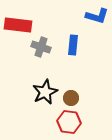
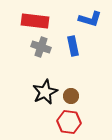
blue L-shape: moved 7 px left, 3 px down
red rectangle: moved 17 px right, 4 px up
blue rectangle: moved 1 px down; rotated 18 degrees counterclockwise
brown circle: moved 2 px up
